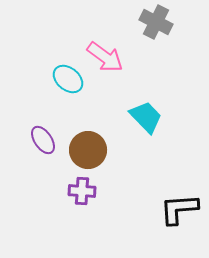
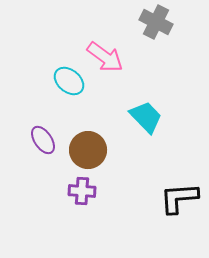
cyan ellipse: moved 1 px right, 2 px down
black L-shape: moved 11 px up
